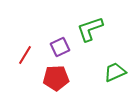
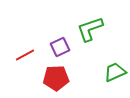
red line: rotated 30 degrees clockwise
